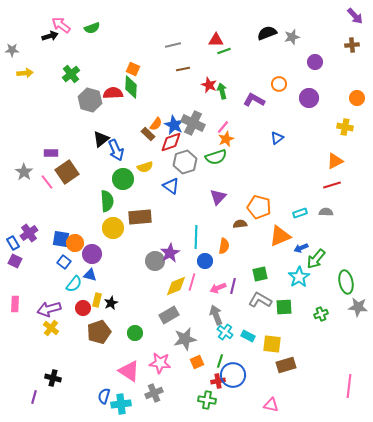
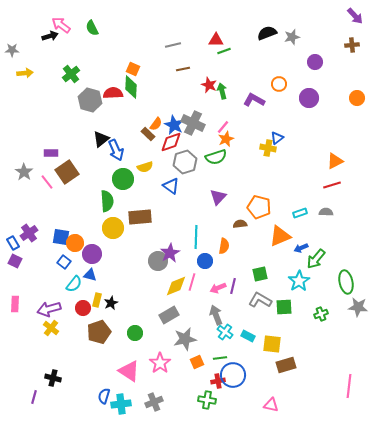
green semicircle at (92, 28): rotated 84 degrees clockwise
yellow cross at (345, 127): moved 77 px left, 21 px down
blue square at (61, 239): moved 2 px up
gray circle at (155, 261): moved 3 px right
cyan star at (299, 277): moved 4 px down
green line at (220, 361): moved 3 px up; rotated 64 degrees clockwise
pink star at (160, 363): rotated 30 degrees clockwise
gray cross at (154, 393): moved 9 px down
